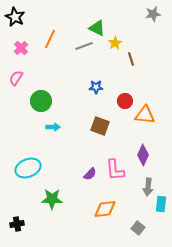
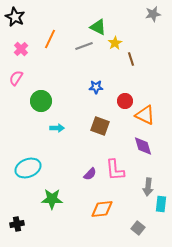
green triangle: moved 1 px right, 1 px up
pink cross: moved 1 px down
orange triangle: rotated 20 degrees clockwise
cyan arrow: moved 4 px right, 1 px down
purple diamond: moved 9 px up; rotated 40 degrees counterclockwise
orange diamond: moved 3 px left
